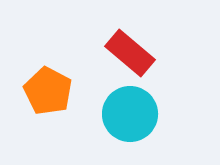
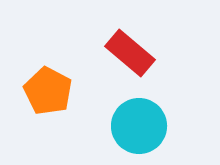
cyan circle: moved 9 px right, 12 px down
